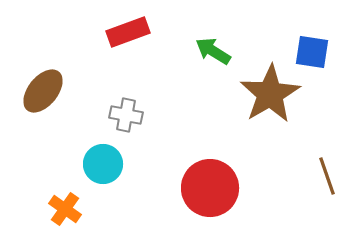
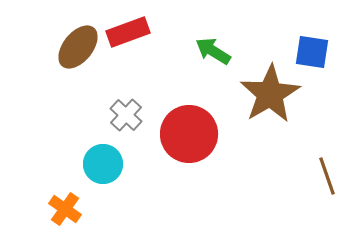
brown ellipse: moved 35 px right, 44 px up
gray cross: rotated 32 degrees clockwise
red circle: moved 21 px left, 54 px up
